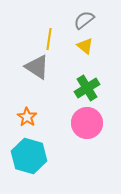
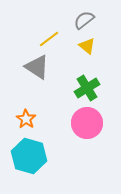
yellow line: rotated 45 degrees clockwise
yellow triangle: moved 2 px right
orange star: moved 1 px left, 2 px down
